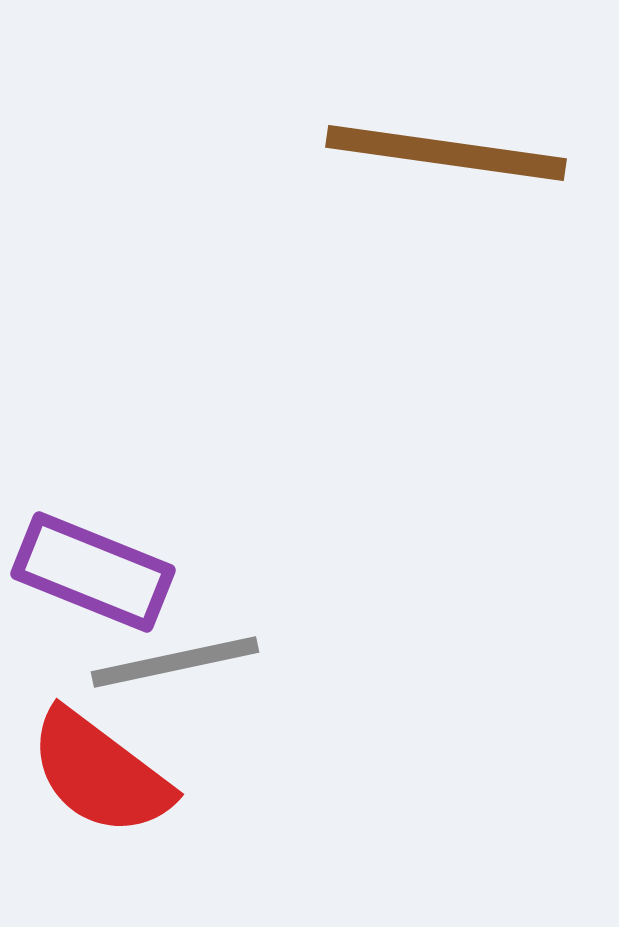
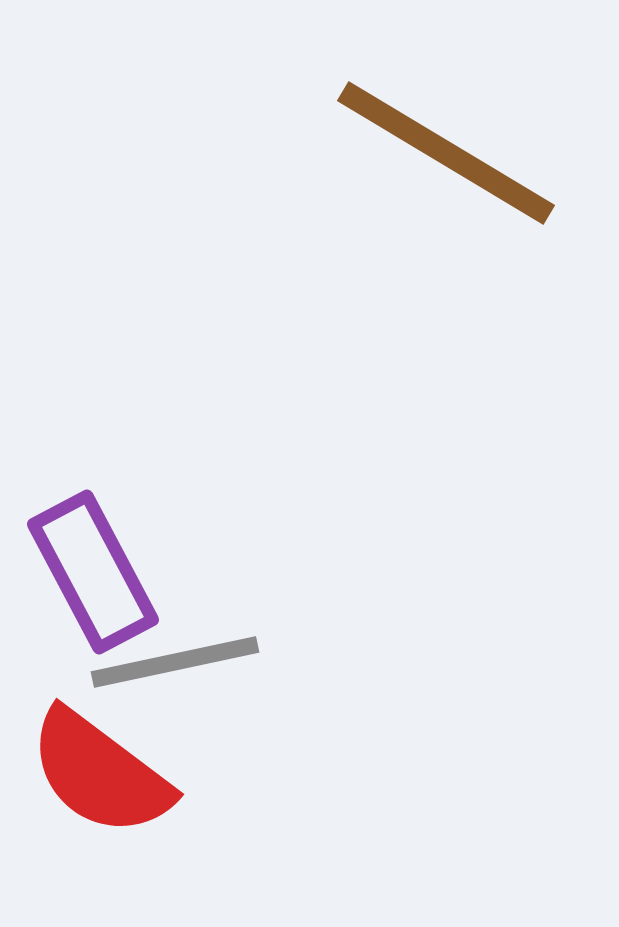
brown line: rotated 23 degrees clockwise
purple rectangle: rotated 40 degrees clockwise
